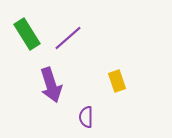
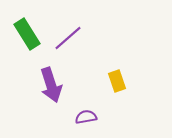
purple semicircle: rotated 80 degrees clockwise
